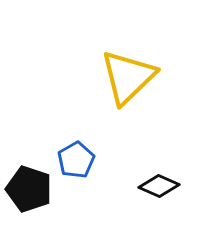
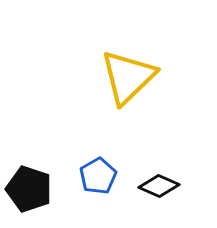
blue pentagon: moved 22 px right, 16 px down
